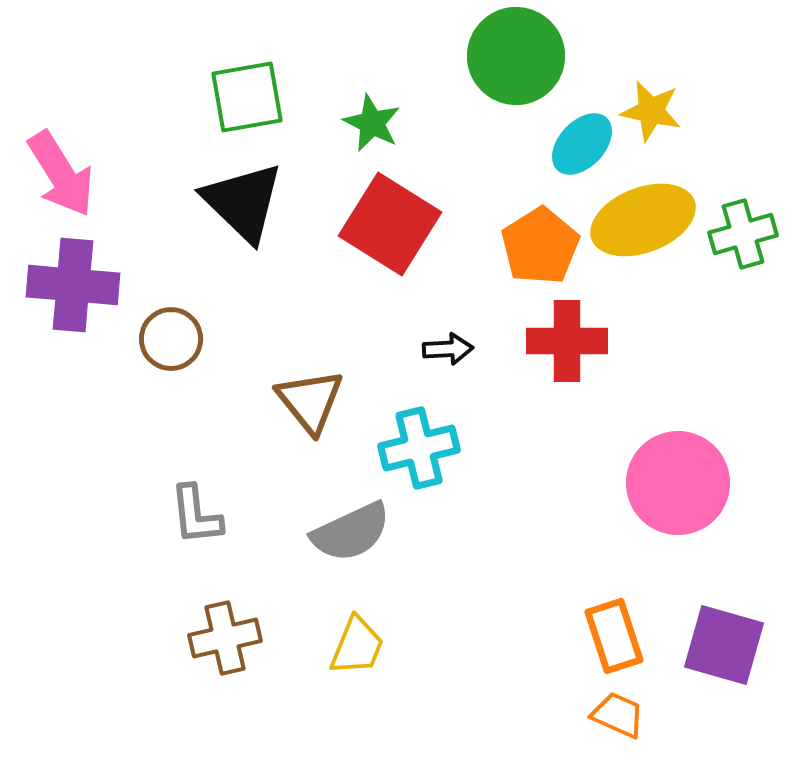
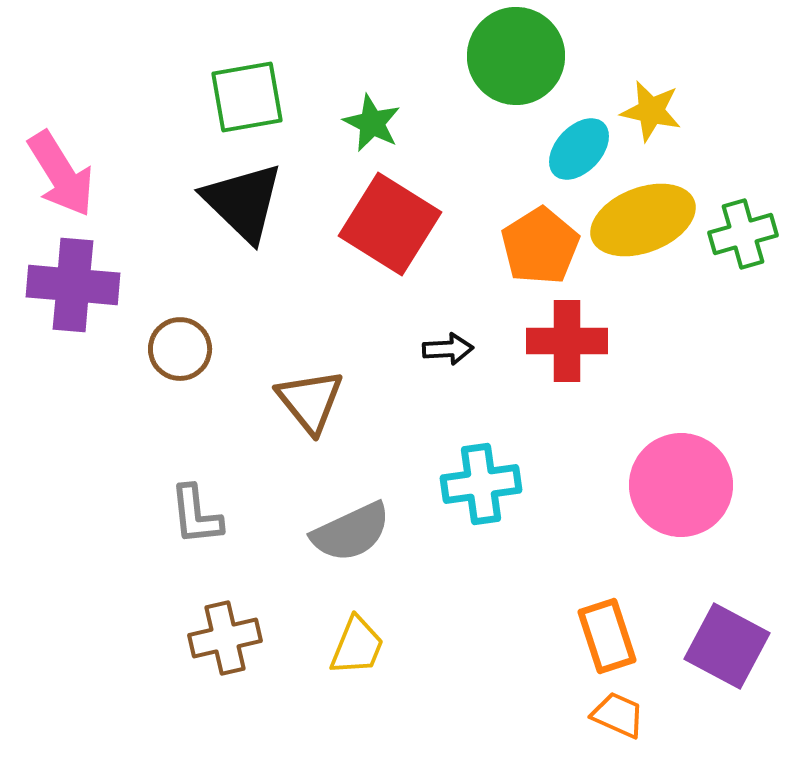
cyan ellipse: moved 3 px left, 5 px down
brown circle: moved 9 px right, 10 px down
cyan cross: moved 62 px right, 36 px down; rotated 6 degrees clockwise
pink circle: moved 3 px right, 2 px down
orange rectangle: moved 7 px left
purple square: moved 3 px right, 1 px down; rotated 12 degrees clockwise
